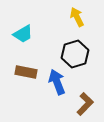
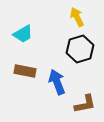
black hexagon: moved 5 px right, 5 px up
brown rectangle: moved 1 px left, 1 px up
brown L-shape: rotated 35 degrees clockwise
